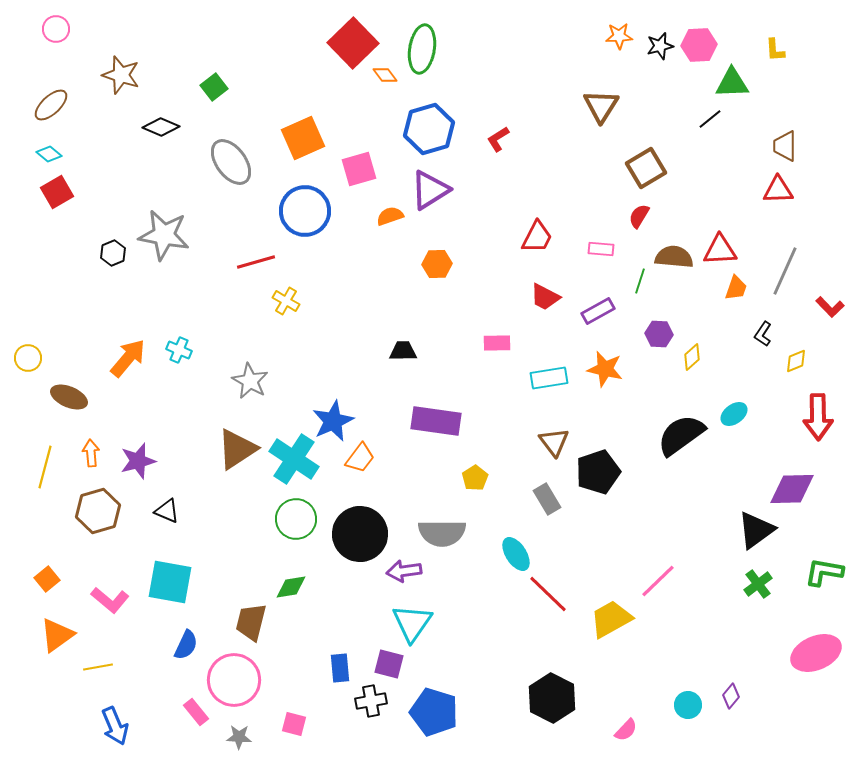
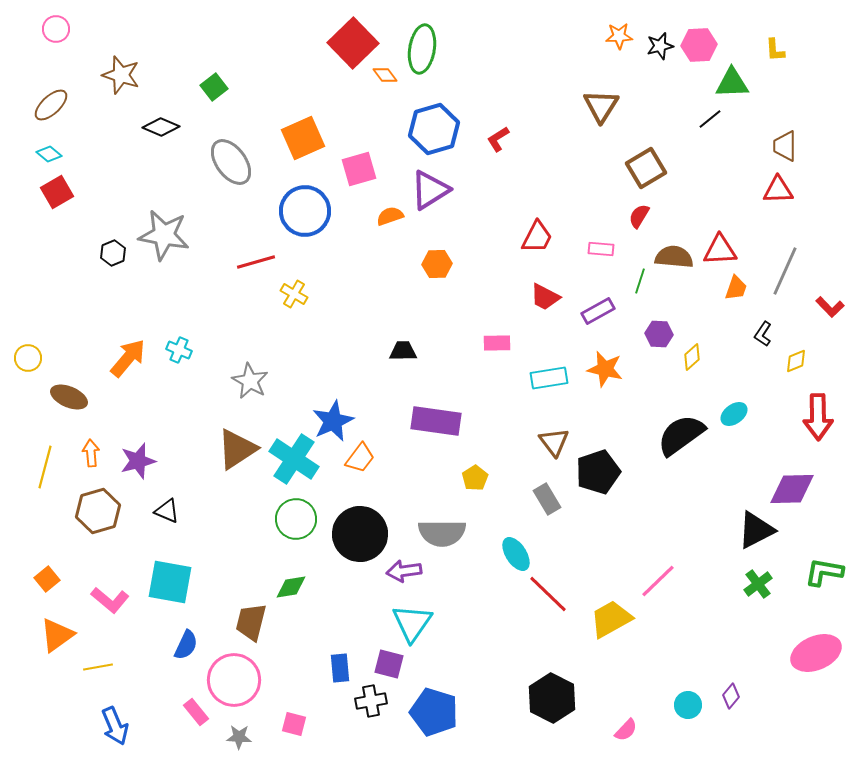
blue hexagon at (429, 129): moved 5 px right
yellow cross at (286, 301): moved 8 px right, 7 px up
black triangle at (756, 530): rotated 9 degrees clockwise
